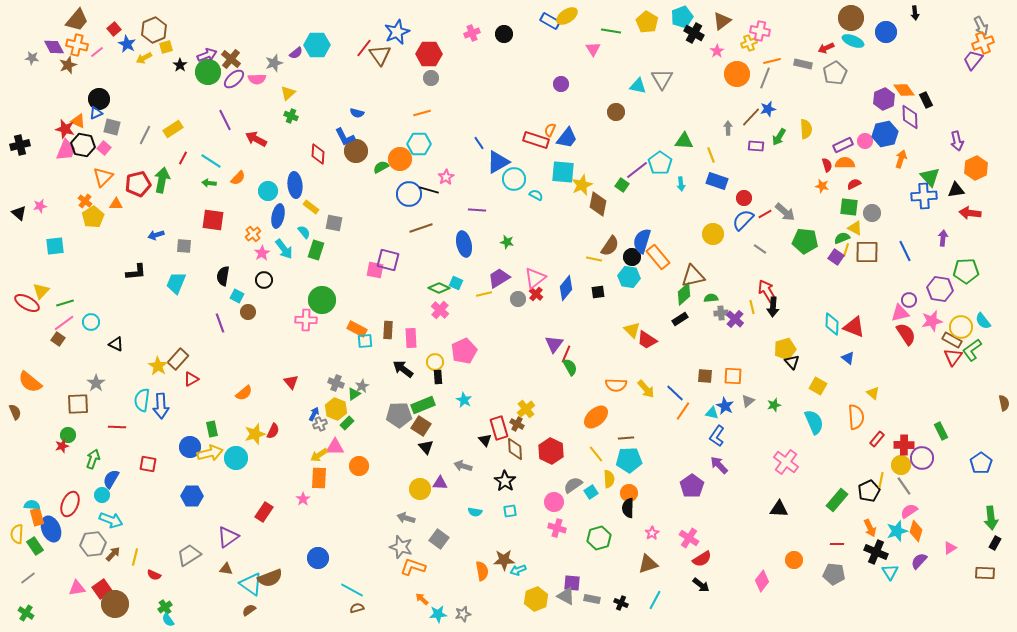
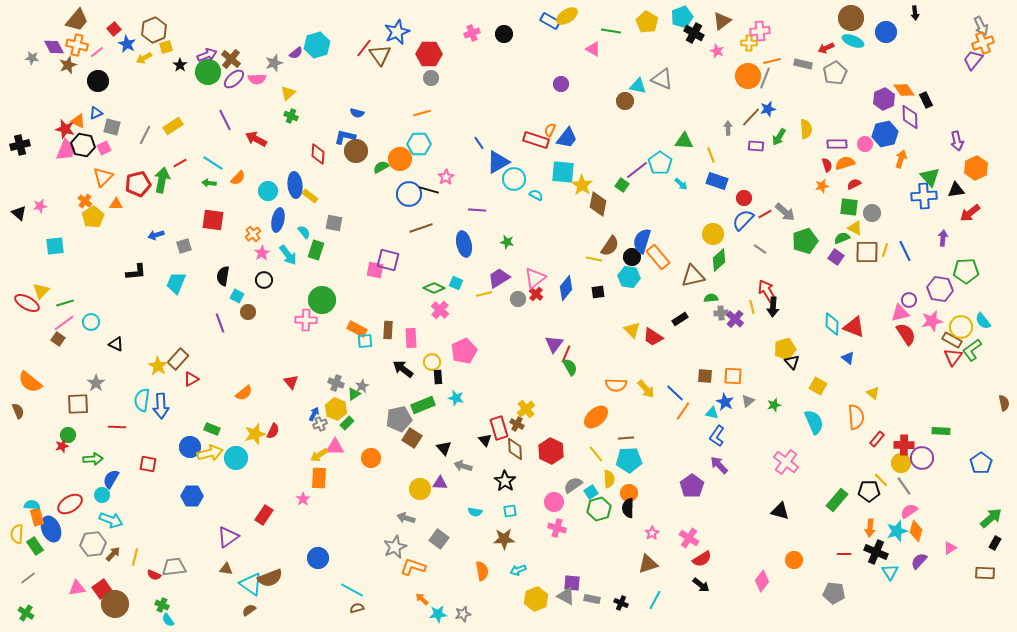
pink cross at (760, 31): rotated 18 degrees counterclockwise
yellow cross at (749, 43): rotated 21 degrees clockwise
cyan hexagon at (317, 45): rotated 15 degrees counterclockwise
pink triangle at (593, 49): rotated 28 degrees counterclockwise
pink star at (717, 51): rotated 16 degrees counterclockwise
orange circle at (737, 74): moved 11 px right, 2 px down
gray triangle at (662, 79): rotated 35 degrees counterclockwise
black circle at (99, 99): moved 1 px left, 18 px up
brown circle at (616, 112): moved 9 px right, 11 px up
yellow rectangle at (173, 129): moved 3 px up
blue L-shape at (345, 137): rotated 130 degrees clockwise
pink circle at (865, 141): moved 3 px down
purple rectangle at (843, 145): moved 6 px left, 1 px up; rotated 24 degrees clockwise
pink square at (104, 148): rotated 24 degrees clockwise
red line at (183, 158): moved 3 px left, 5 px down; rotated 32 degrees clockwise
cyan line at (211, 161): moved 2 px right, 2 px down
orange semicircle at (845, 163): rotated 18 degrees counterclockwise
cyan arrow at (681, 184): rotated 40 degrees counterclockwise
yellow star at (582, 185): rotated 15 degrees counterclockwise
orange star at (822, 186): rotated 24 degrees counterclockwise
yellow rectangle at (311, 207): moved 1 px left, 11 px up
red arrow at (970, 213): rotated 45 degrees counterclockwise
blue ellipse at (278, 216): moved 4 px down
green pentagon at (805, 241): rotated 25 degrees counterclockwise
gray square at (184, 246): rotated 21 degrees counterclockwise
cyan arrow at (284, 249): moved 4 px right, 6 px down
yellow line at (846, 250): moved 39 px right
green diamond at (439, 288): moved 5 px left
green diamond at (684, 294): moved 35 px right, 34 px up
red trapezoid at (647, 340): moved 6 px right, 3 px up
yellow circle at (435, 362): moved 3 px left
cyan star at (464, 400): moved 8 px left, 2 px up; rotated 14 degrees counterclockwise
blue star at (725, 406): moved 4 px up
brown semicircle at (15, 412): moved 3 px right, 1 px up
gray pentagon at (399, 415): moved 4 px down; rotated 10 degrees counterclockwise
brown square at (421, 426): moved 9 px left, 12 px down
green rectangle at (212, 429): rotated 56 degrees counterclockwise
green rectangle at (941, 431): rotated 60 degrees counterclockwise
black triangle at (426, 447): moved 18 px right, 1 px down
green arrow at (93, 459): rotated 66 degrees clockwise
yellow circle at (901, 465): moved 2 px up
orange circle at (359, 466): moved 12 px right, 8 px up
yellow line at (881, 480): rotated 56 degrees counterclockwise
black pentagon at (869, 491): rotated 25 degrees clockwise
red ellipse at (70, 504): rotated 35 degrees clockwise
black triangle at (779, 509): moved 1 px right, 2 px down; rotated 12 degrees clockwise
red rectangle at (264, 512): moved 3 px down
green arrow at (991, 518): rotated 125 degrees counterclockwise
orange arrow at (870, 528): rotated 30 degrees clockwise
green hexagon at (599, 538): moved 29 px up
red line at (837, 544): moved 7 px right, 10 px down
gray star at (401, 547): moved 6 px left; rotated 30 degrees clockwise
gray trapezoid at (189, 555): moved 15 px left, 12 px down; rotated 25 degrees clockwise
brown star at (504, 560): moved 21 px up
gray pentagon at (834, 574): moved 19 px down
green cross at (165, 607): moved 3 px left, 2 px up; rotated 32 degrees counterclockwise
